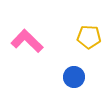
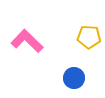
blue circle: moved 1 px down
